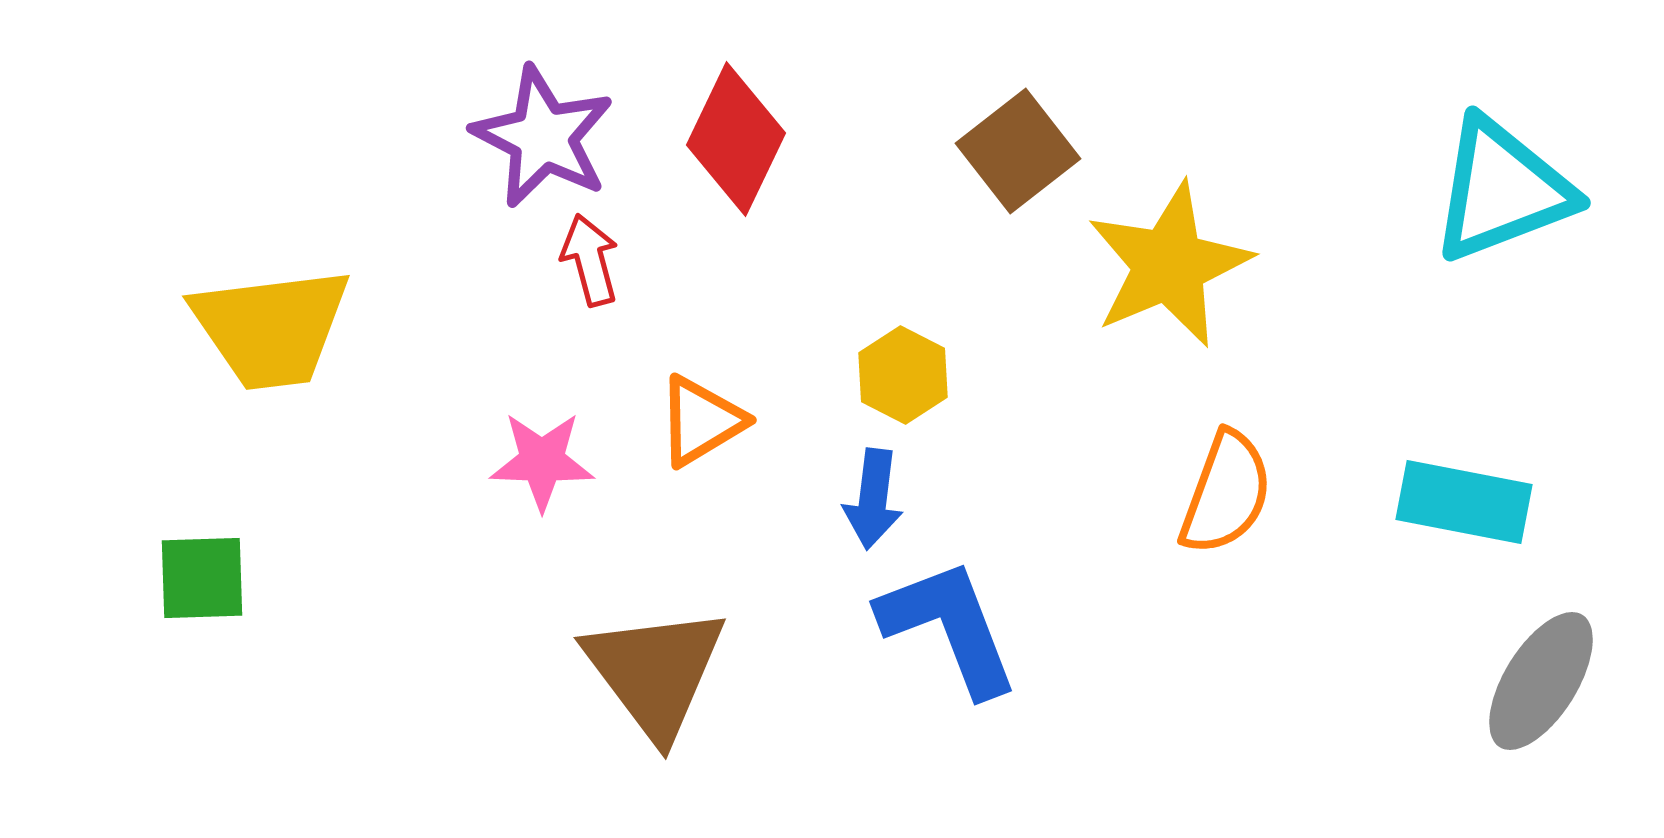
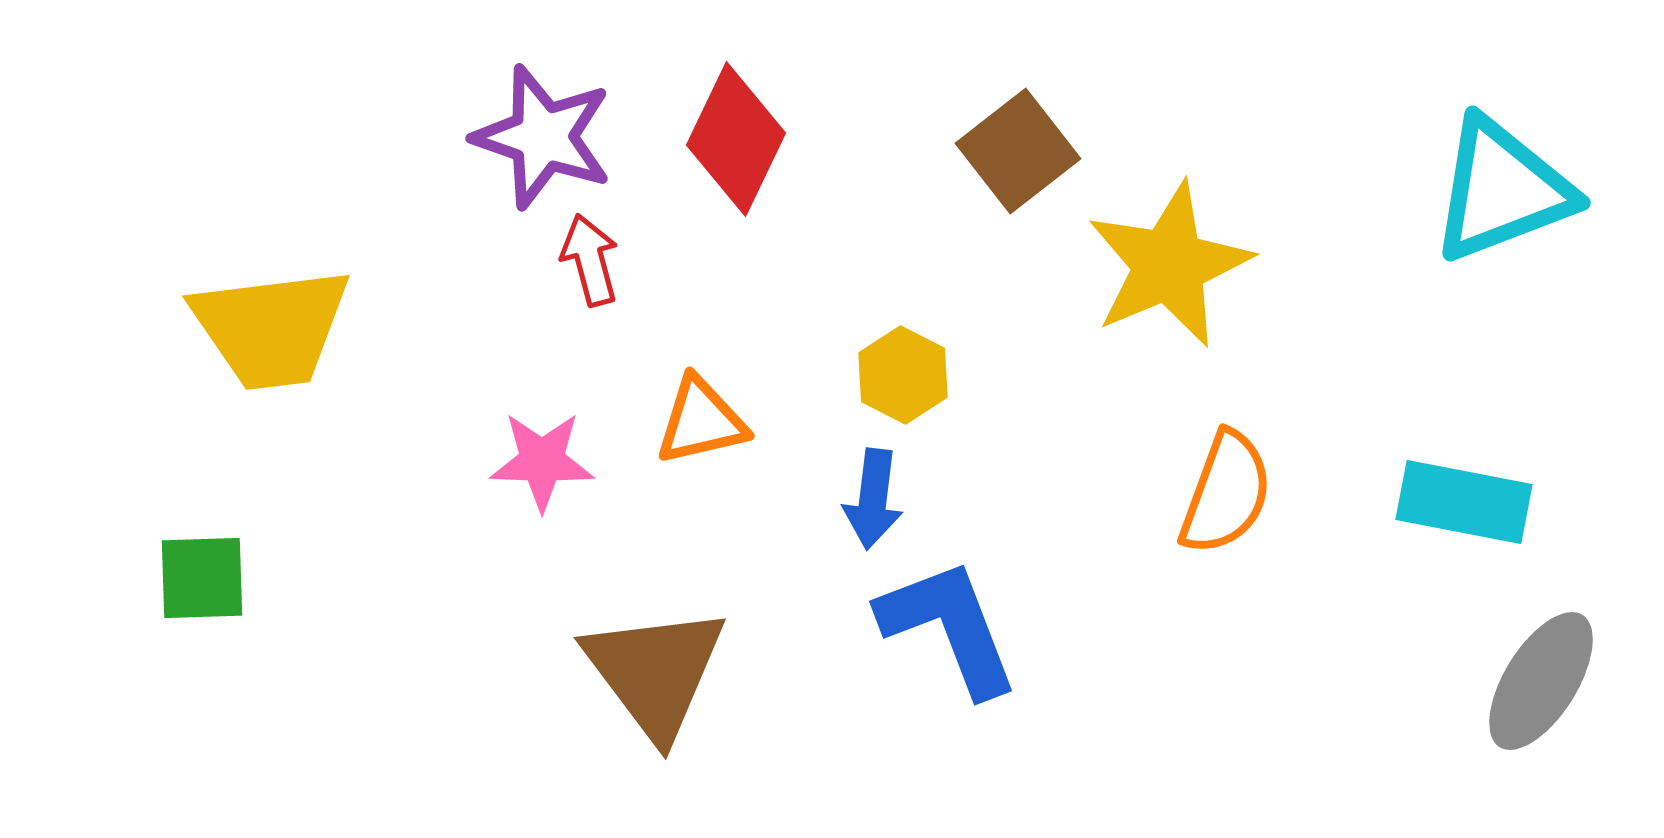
purple star: rotated 8 degrees counterclockwise
orange triangle: rotated 18 degrees clockwise
